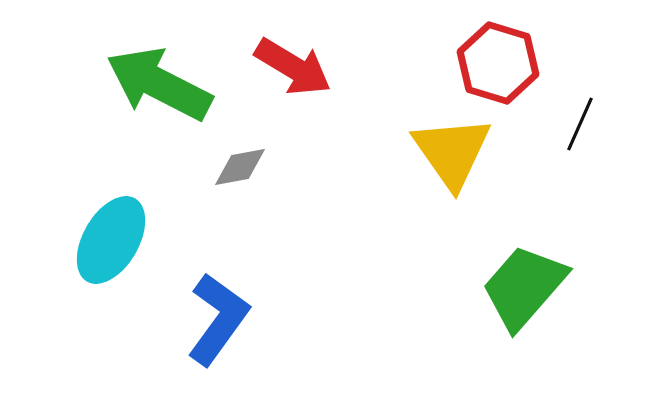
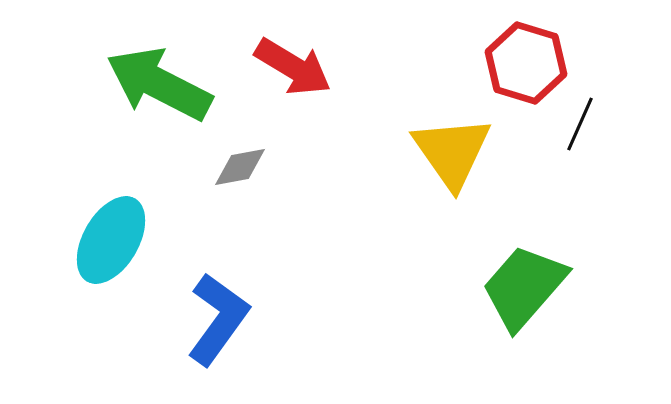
red hexagon: moved 28 px right
